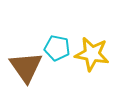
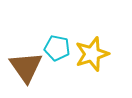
yellow star: rotated 28 degrees counterclockwise
